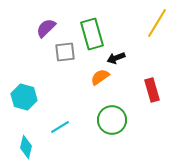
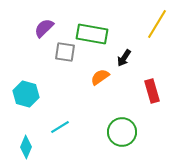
yellow line: moved 1 px down
purple semicircle: moved 2 px left
green rectangle: rotated 64 degrees counterclockwise
gray square: rotated 15 degrees clockwise
black arrow: moved 8 px right; rotated 36 degrees counterclockwise
red rectangle: moved 1 px down
cyan hexagon: moved 2 px right, 3 px up
green circle: moved 10 px right, 12 px down
cyan diamond: rotated 10 degrees clockwise
